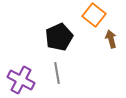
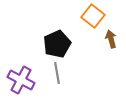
orange square: moved 1 px left, 1 px down
black pentagon: moved 2 px left, 7 px down
